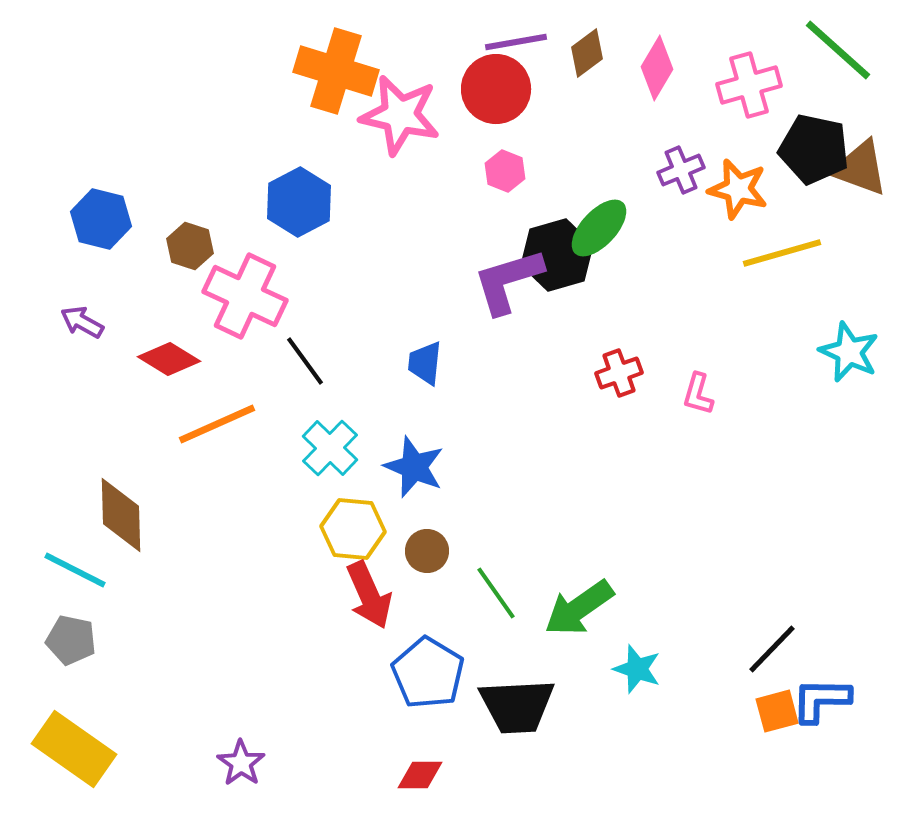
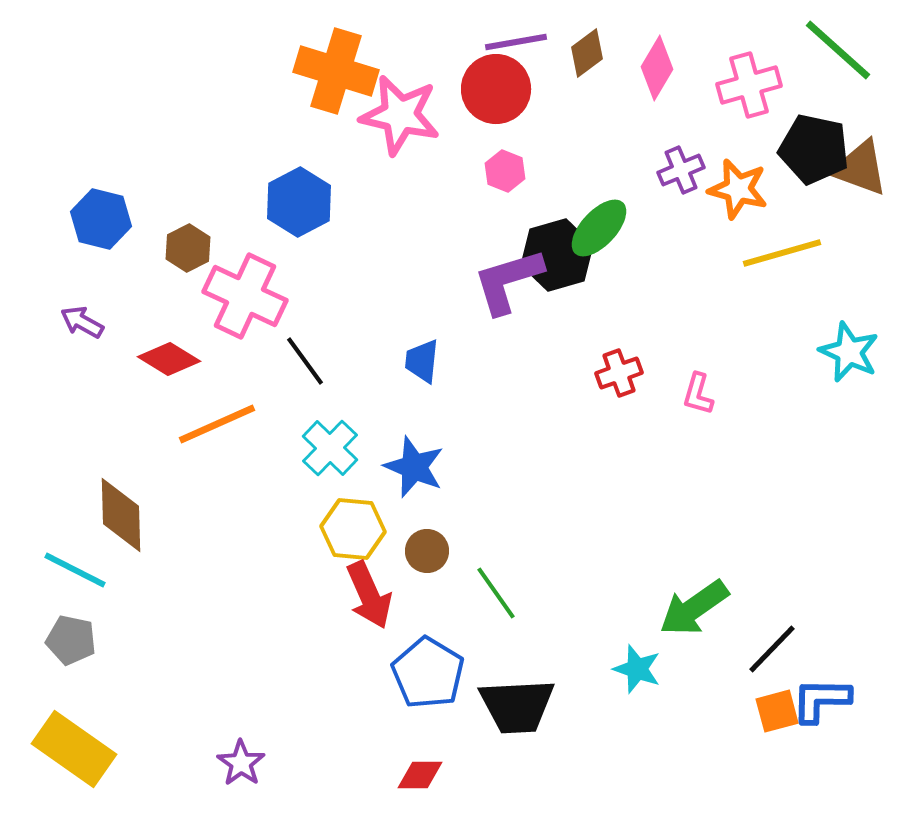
brown hexagon at (190, 246): moved 2 px left, 2 px down; rotated 15 degrees clockwise
blue trapezoid at (425, 363): moved 3 px left, 2 px up
green arrow at (579, 608): moved 115 px right
